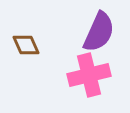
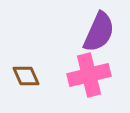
brown diamond: moved 31 px down
